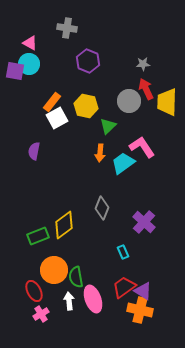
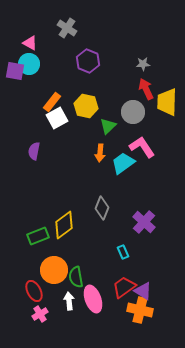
gray cross: rotated 24 degrees clockwise
gray circle: moved 4 px right, 11 px down
pink cross: moved 1 px left
